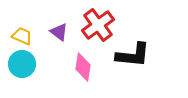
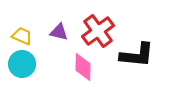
red cross: moved 6 px down
purple triangle: rotated 24 degrees counterclockwise
black L-shape: moved 4 px right
pink diamond: rotated 8 degrees counterclockwise
